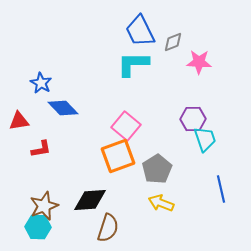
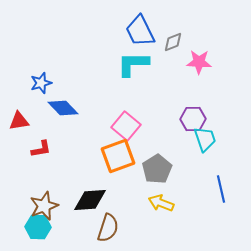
blue star: rotated 25 degrees clockwise
